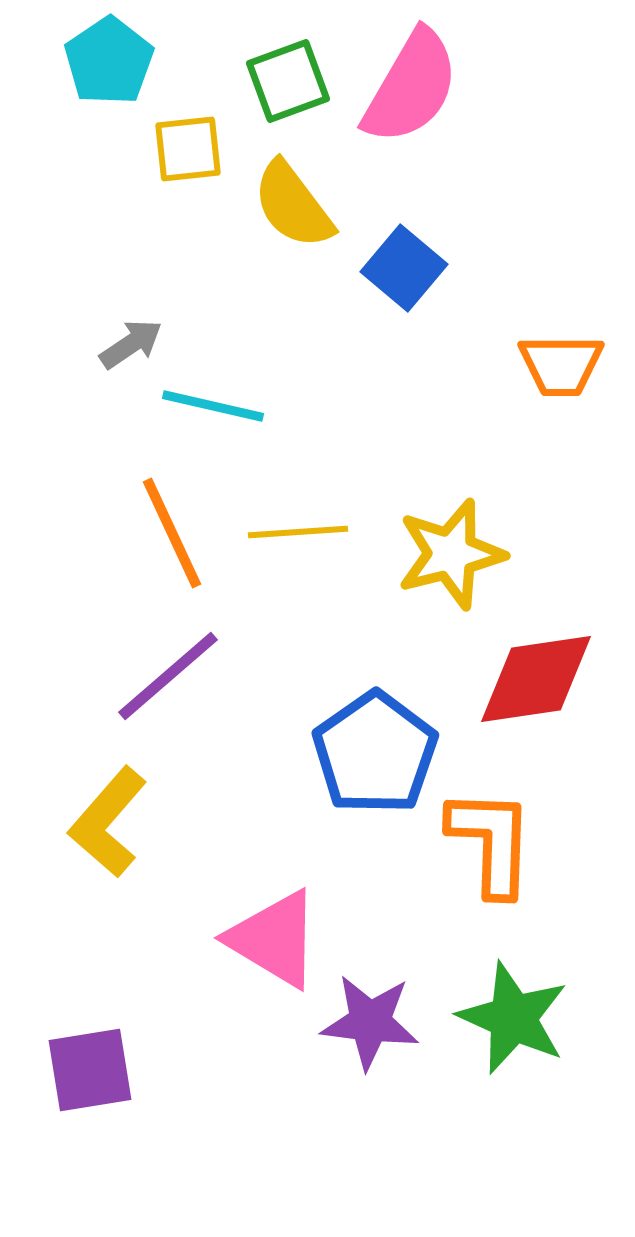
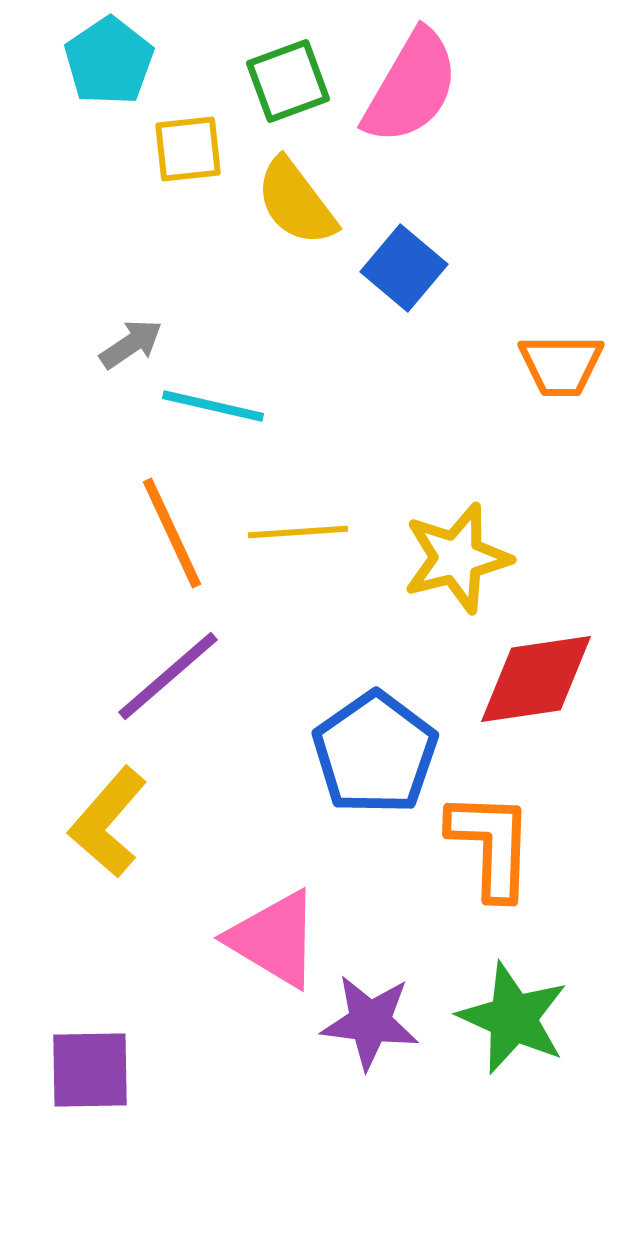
yellow semicircle: moved 3 px right, 3 px up
yellow star: moved 6 px right, 4 px down
orange L-shape: moved 3 px down
purple square: rotated 8 degrees clockwise
